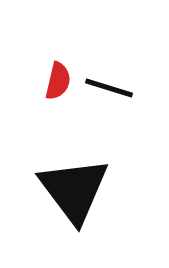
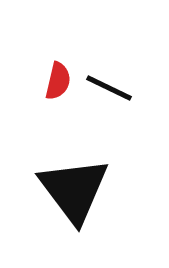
black line: rotated 9 degrees clockwise
